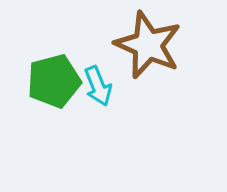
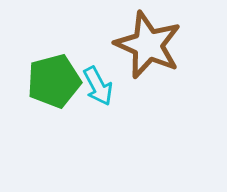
cyan arrow: rotated 6 degrees counterclockwise
